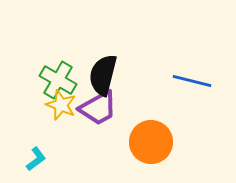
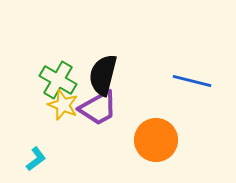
yellow star: moved 2 px right
orange circle: moved 5 px right, 2 px up
